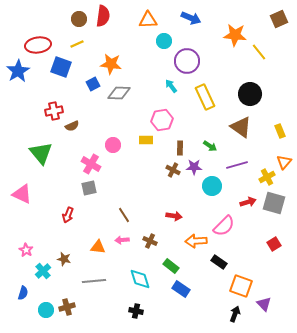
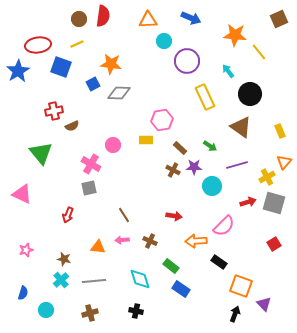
cyan arrow at (171, 86): moved 57 px right, 15 px up
brown rectangle at (180, 148): rotated 48 degrees counterclockwise
pink star at (26, 250): rotated 24 degrees clockwise
cyan cross at (43, 271): moved 18 px right, 9 px down
brown cross at (67, 307): moved 23 px right, 6 px down
